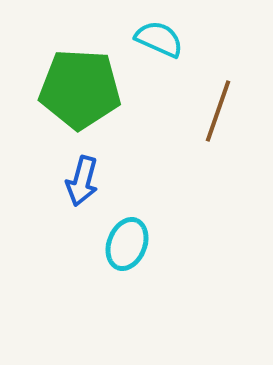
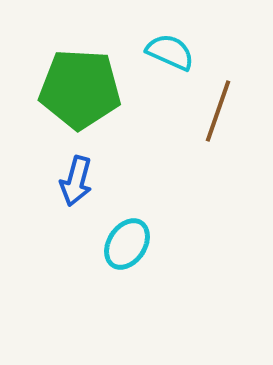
cyan semicircle: moved 11 px right, 13 px down
blue arrow: moved 6 px left
cyan ellipse: rotated 12 degrees clockwise
